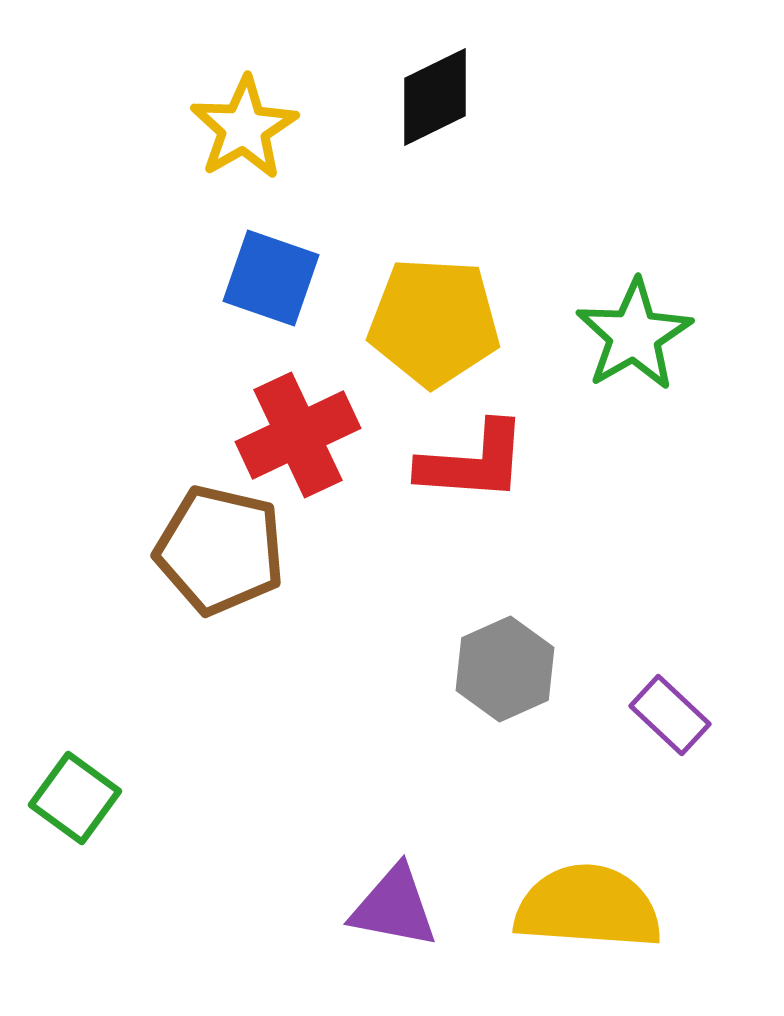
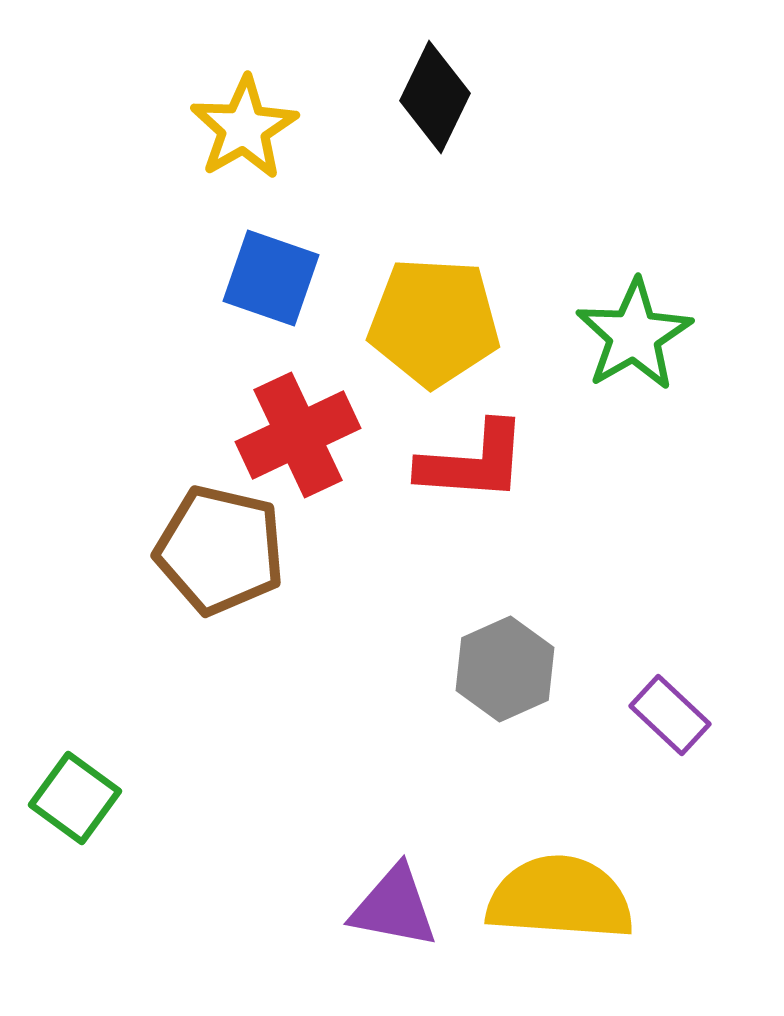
black diamond: rotated 38 degrees counterclockwise
yellow semicircle: moved 28 px left, 9 px up
